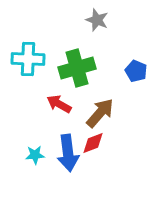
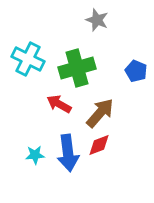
cyan cross: rotated 24 degrees clockwise
red diamond: moved 6 px right, 2 px down
